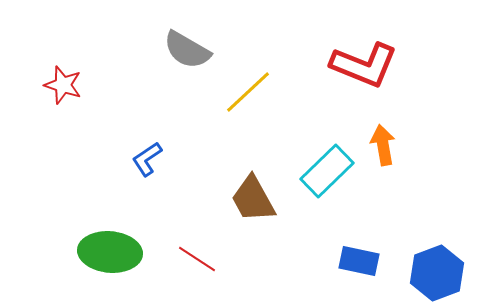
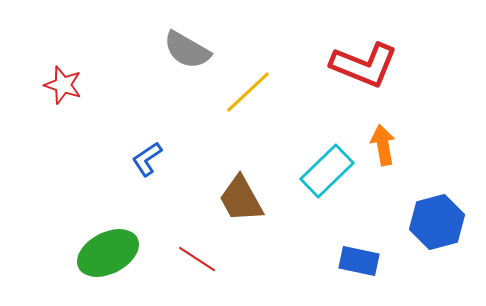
brown trapezoid: moved 12 px left
green ellipse: moved 2 px left, 1 px down; rotated 32 degrees counterclockwise
blue hexagon: moved 51 px up; rotated 6 degrees clockwise
